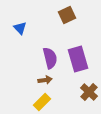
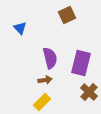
purple rectangle: moved 3 px right, 4 px down; rotated 30 degrees clockwise
